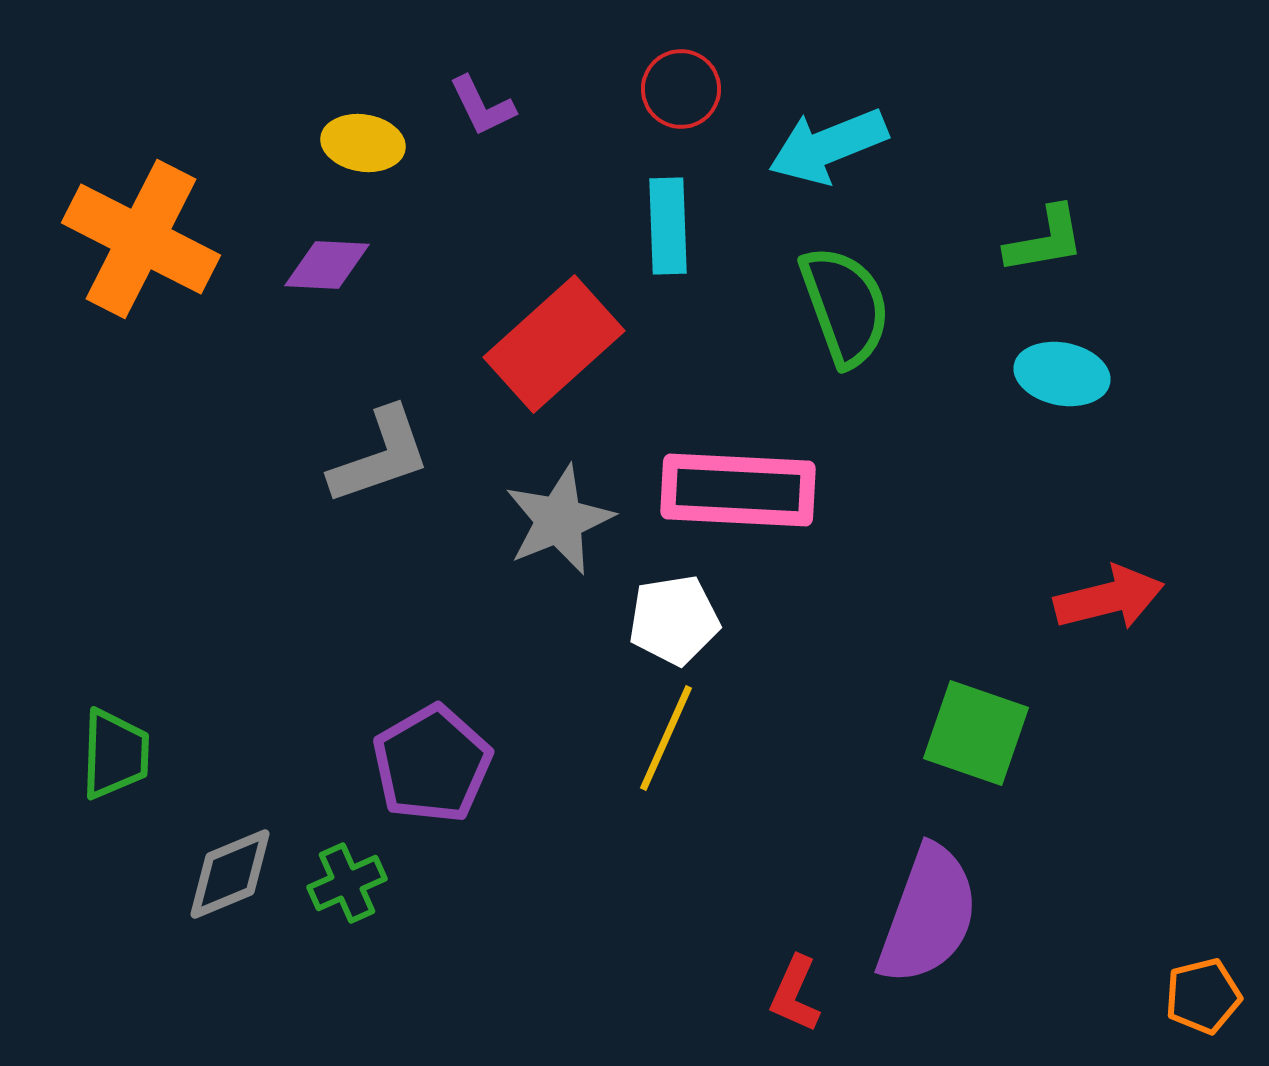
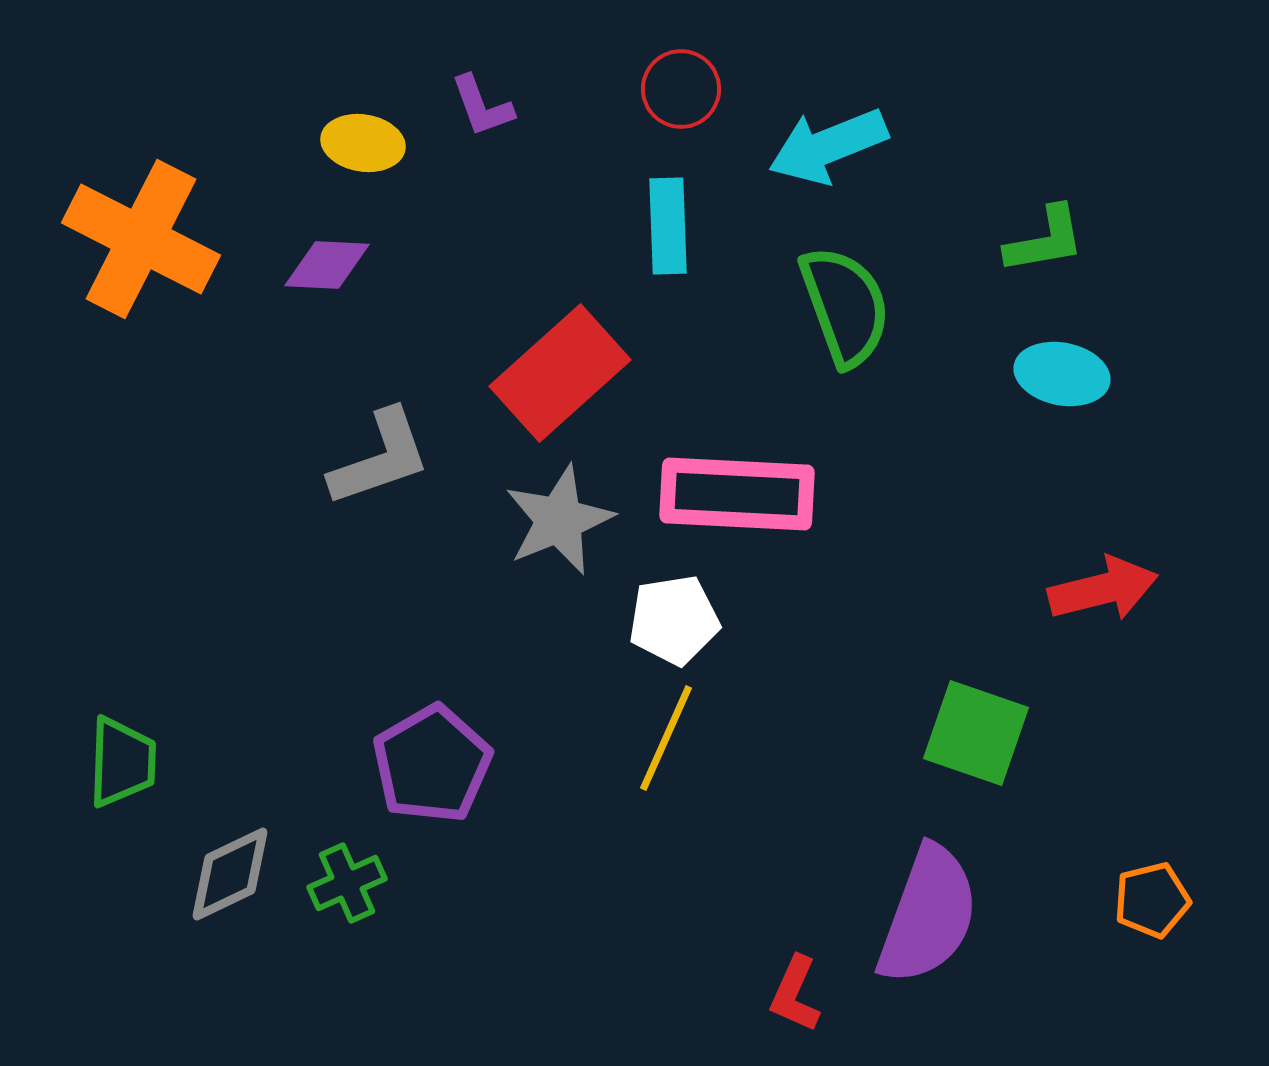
purple L-shape: rotated 6 degrees clockwise
red rectangle: moved 6 px right, 29 px down
gray L-shape: moved 2 px down
pink rectangle: moved 1 px left, 4 px down
red arrow: moved 6 px left, 9 px up
green trapezoid: moved 7 px right, 8 px down
gray diamond: rotated 3 degrees counterclockwise
orange pentagon: moved 51 px left, 96 px up
